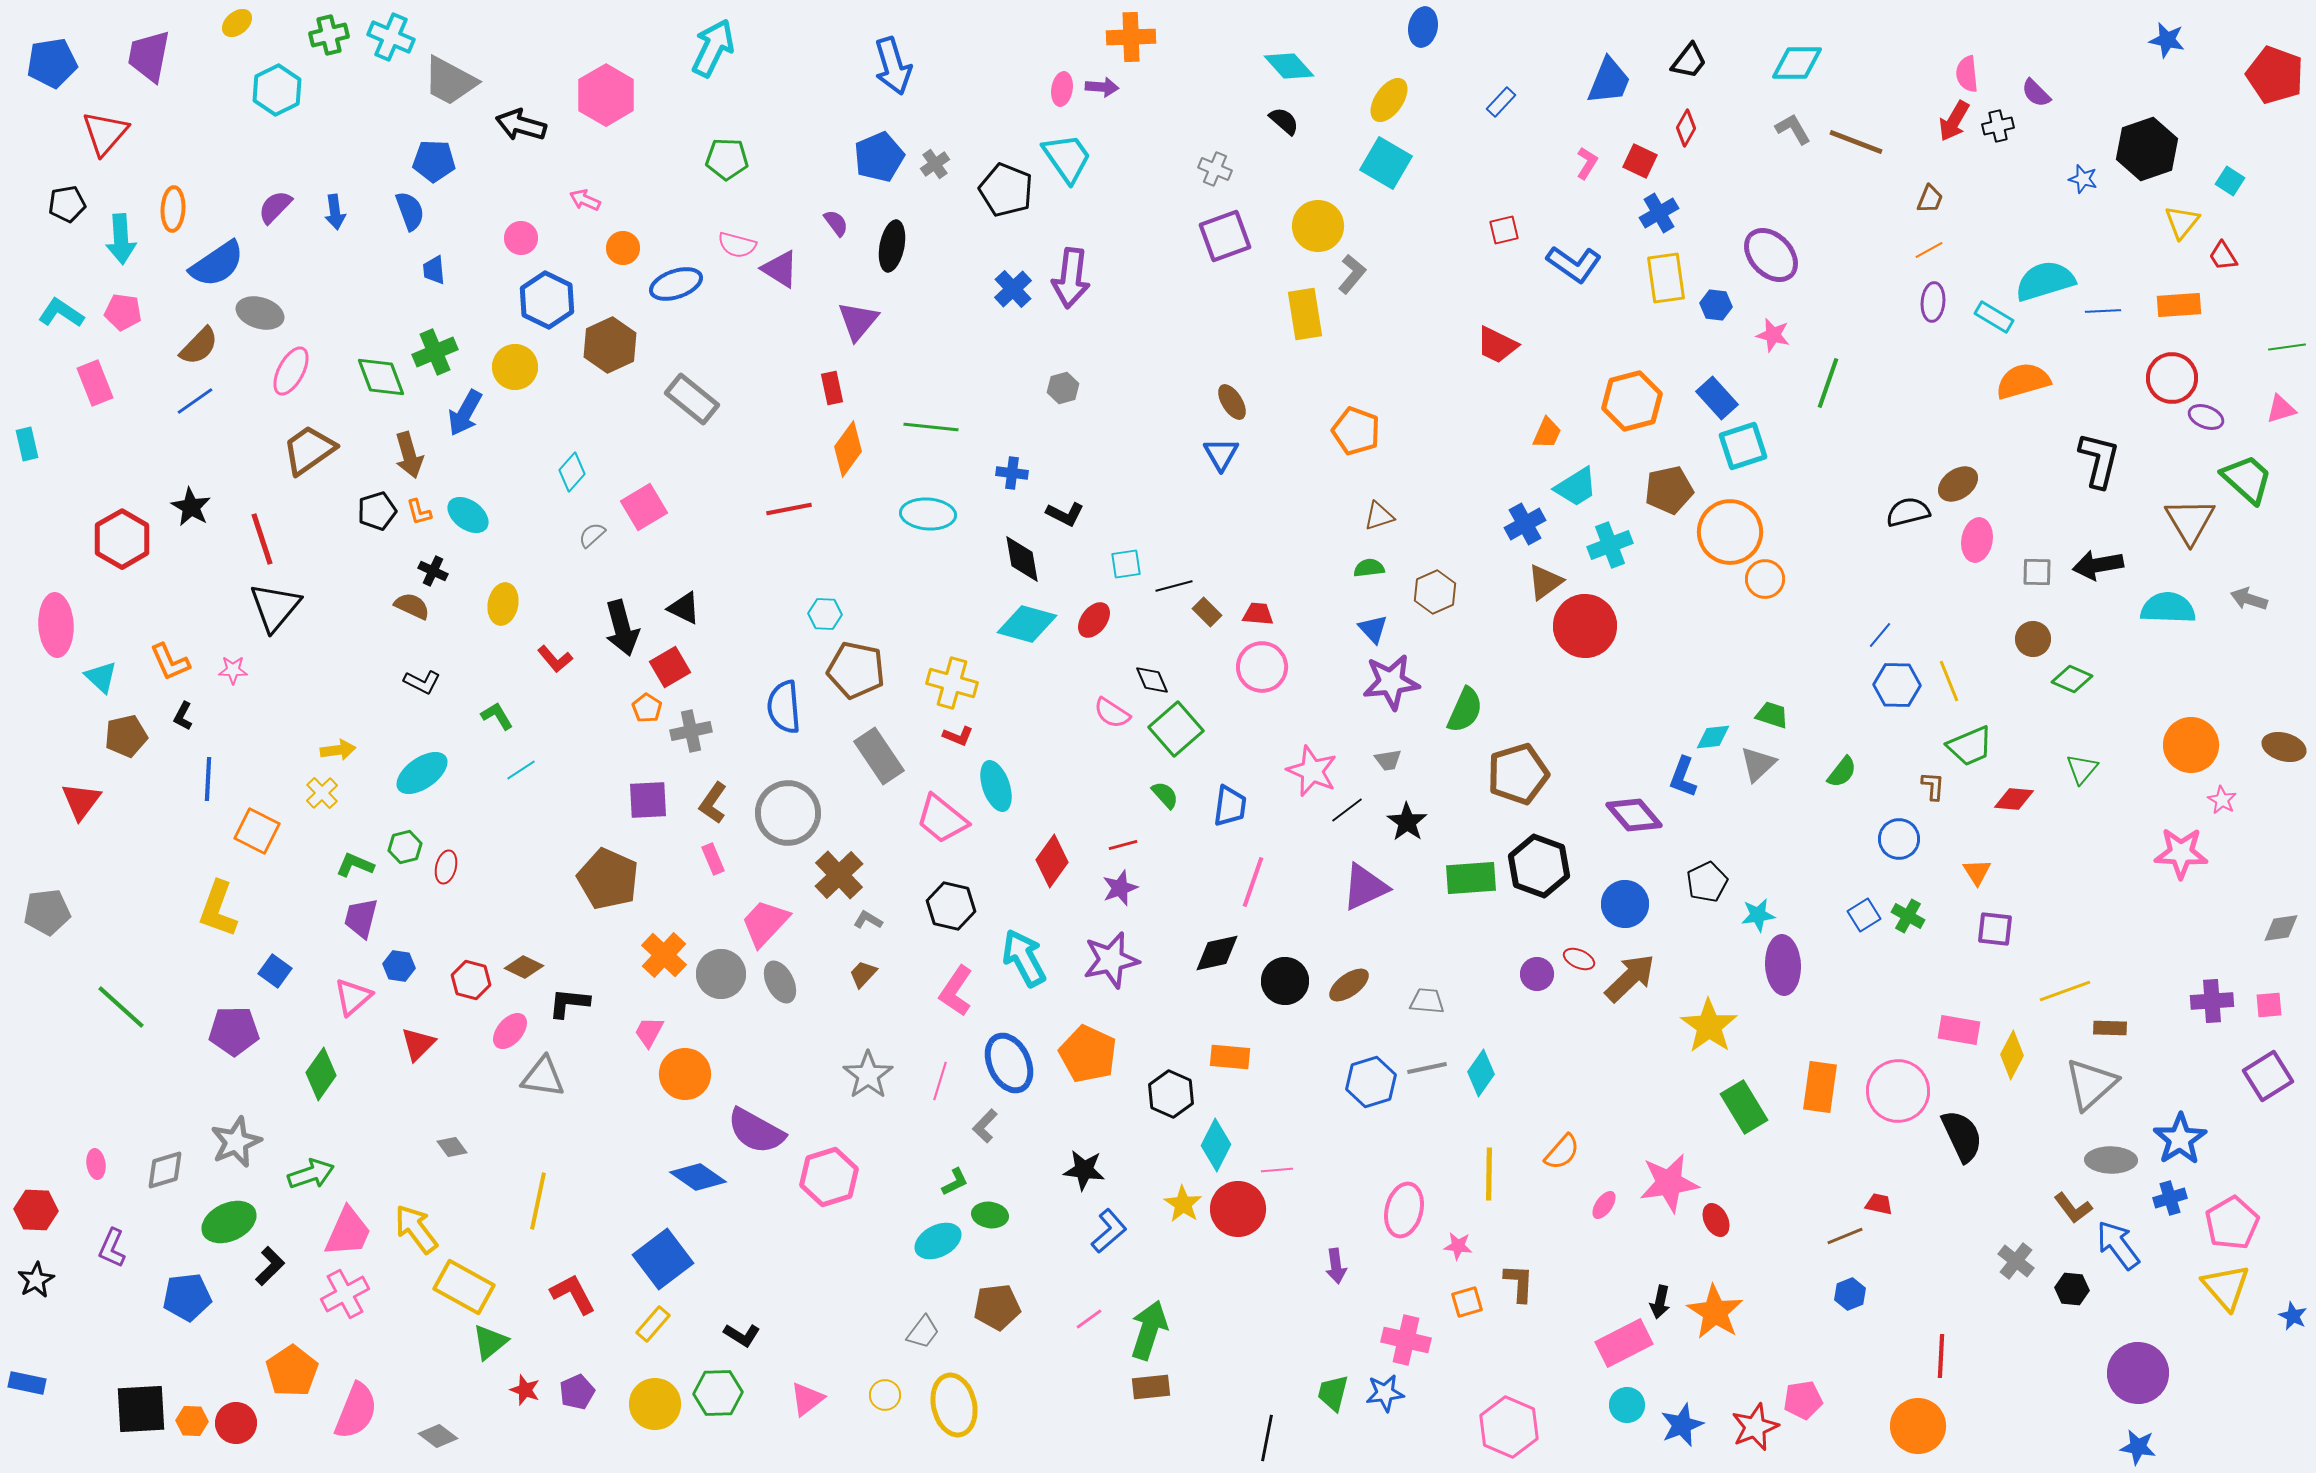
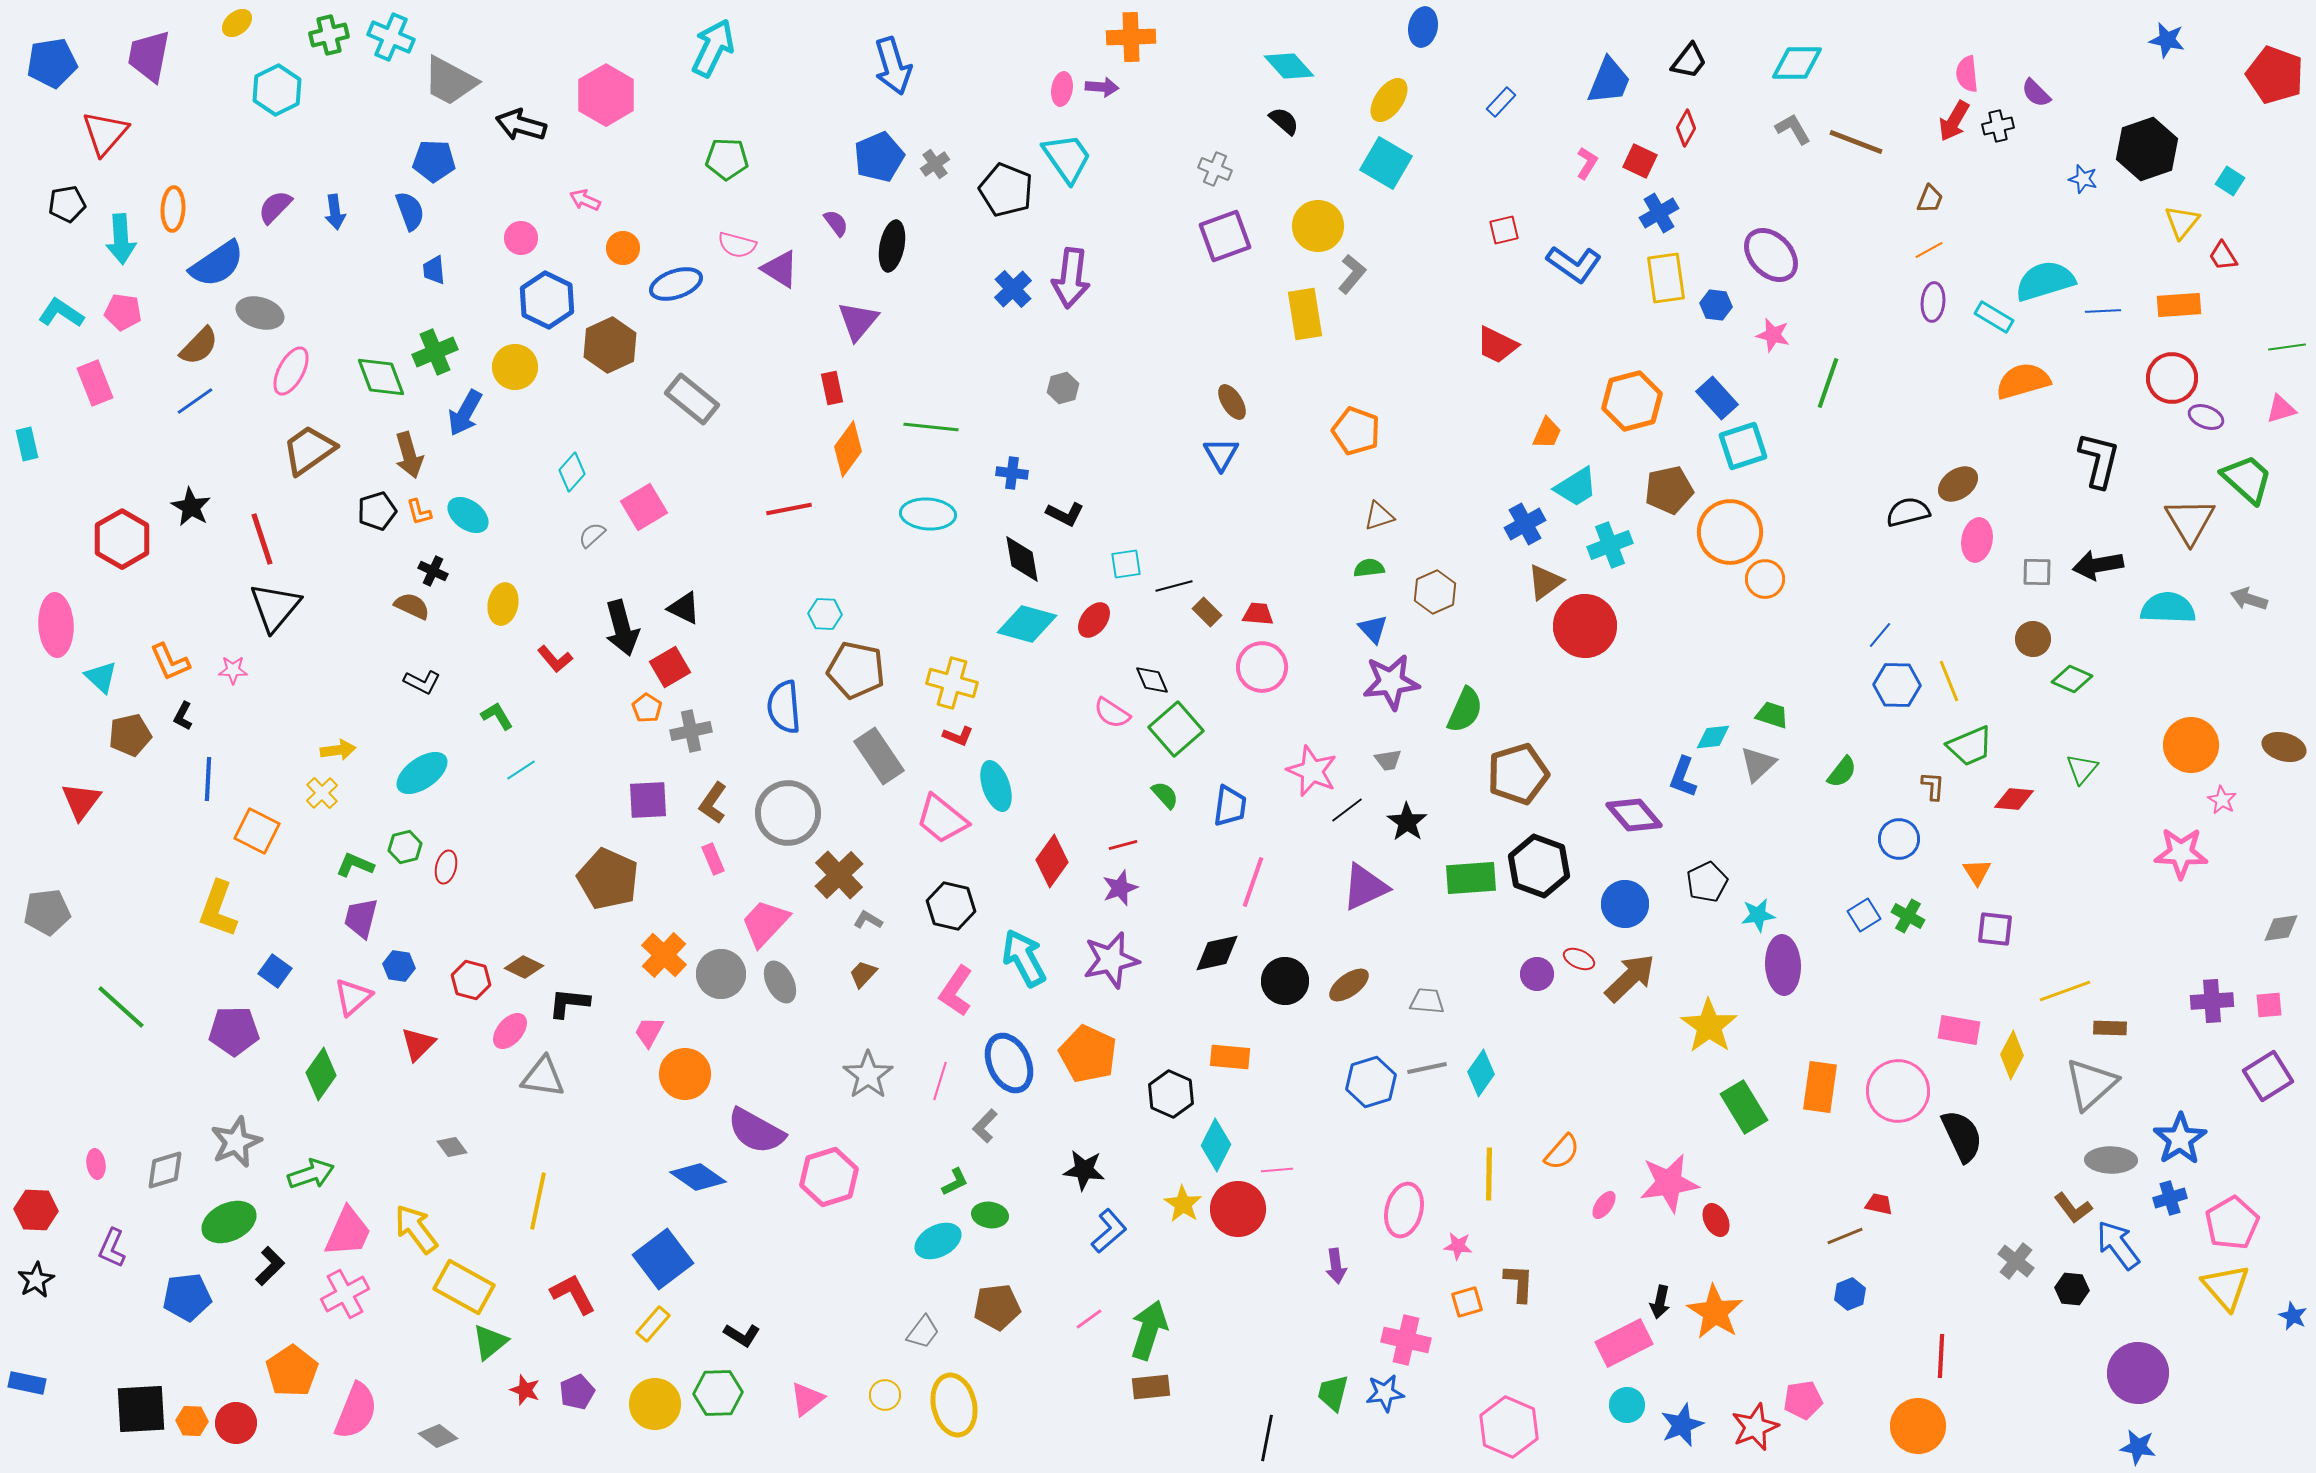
brown pentagon at (126, 736): moved 4 px right, 1 px up
